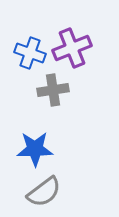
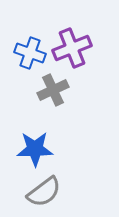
gray cross: rotated 16 degrees counterclockwise
